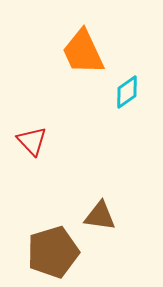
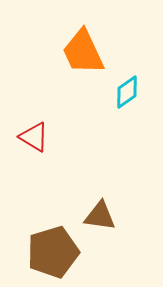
red triangle: moved 2 px right, 4 px up; rotated 16 degrees counterclockwise
